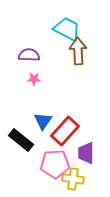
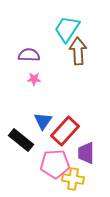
cyan trapezoid: rotated 84 degrees counterclockwise
